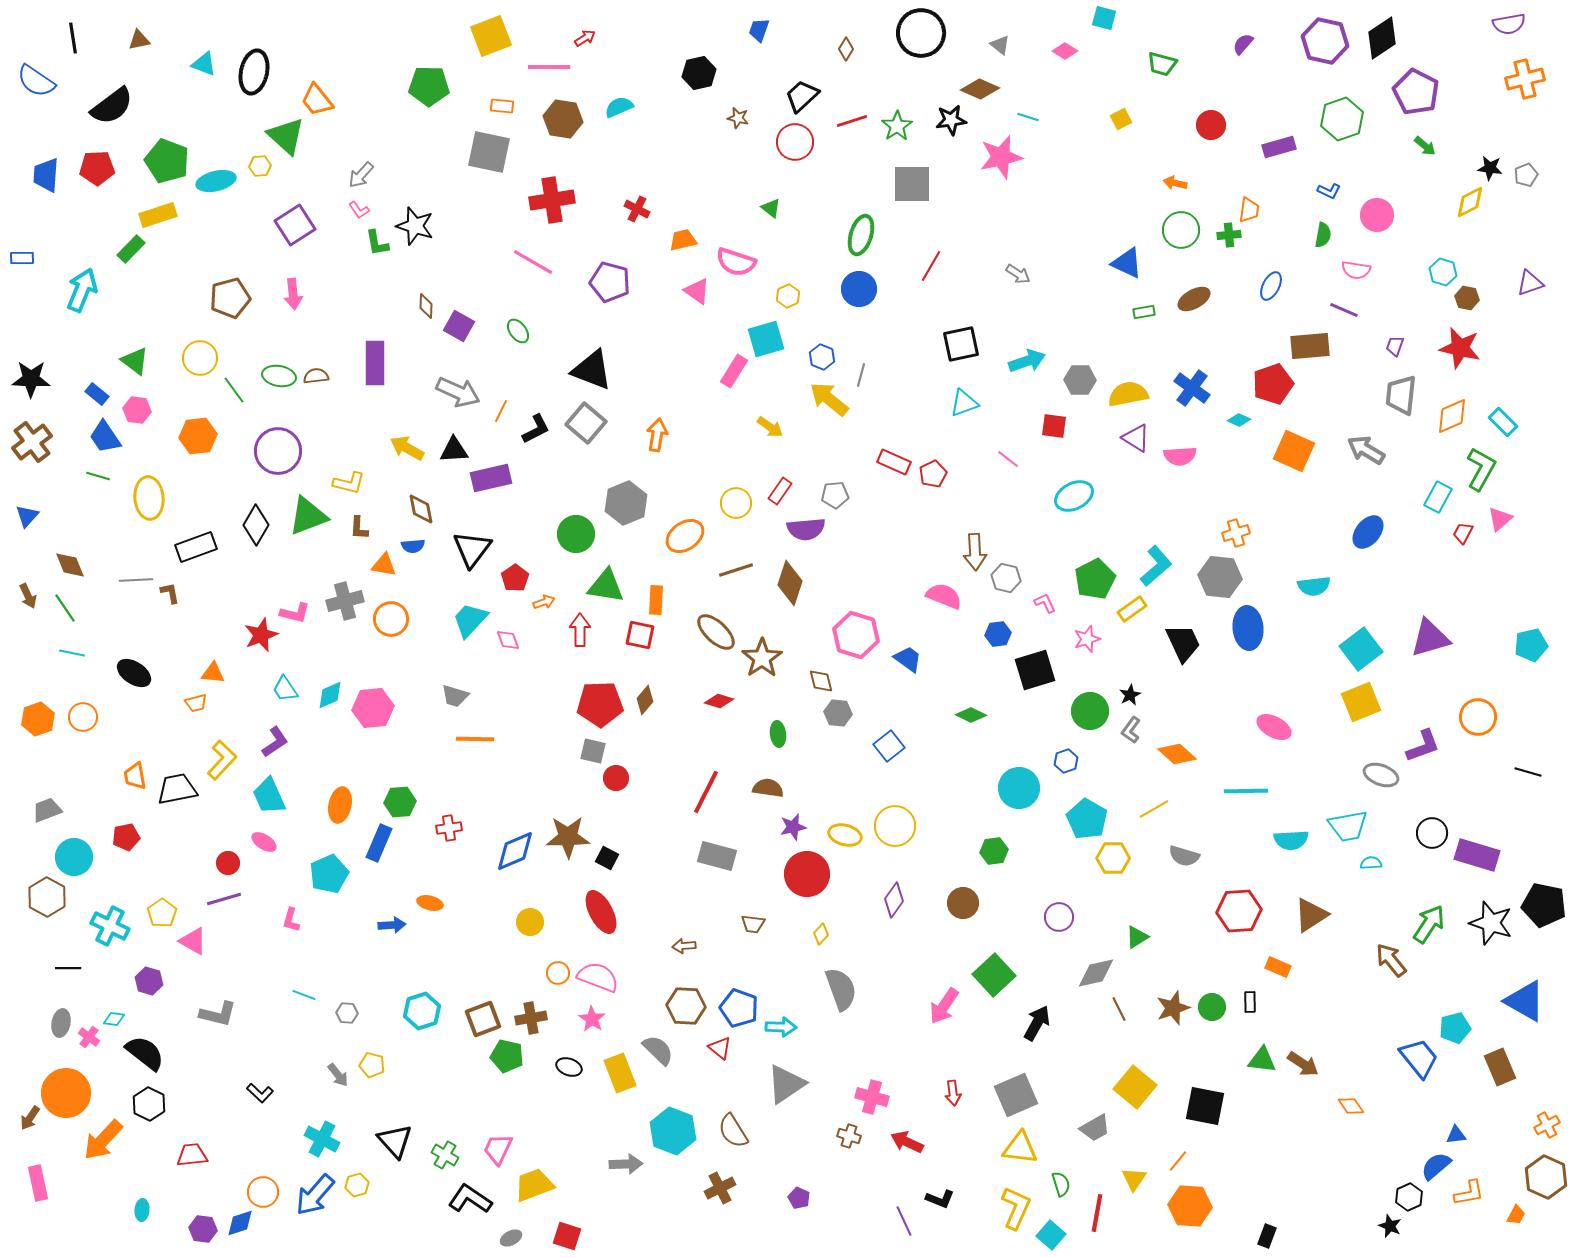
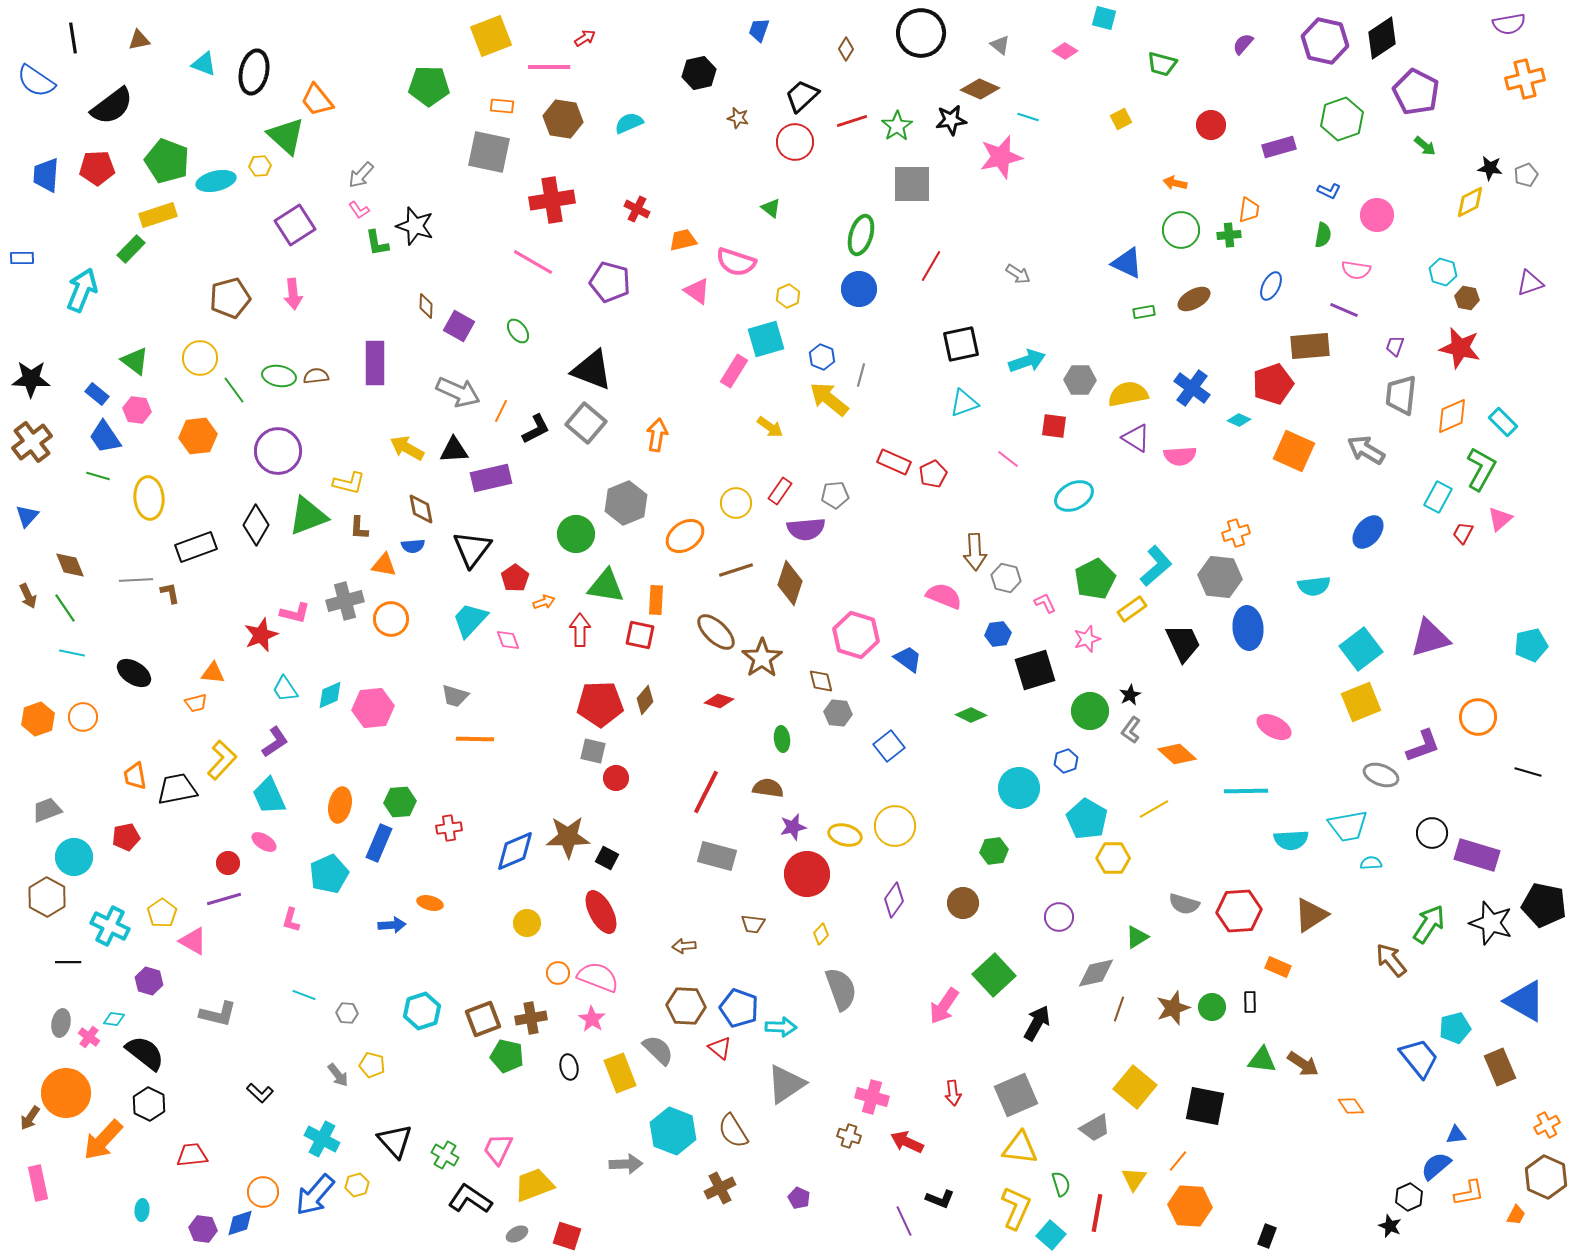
cyan semicircle at (619, 107): moved 10 px right, 16 px down
green ellipse at (778, 734): moved 4 px right, 5 px down
gray semicircle at (1184, 856): moved 48 px down
yellow circle at (530, 922): moved 3 px left, 1 px down
black line at (68, 968): moved 6 px up
brown line at (1119, 1009): rotated 45 degrees clockwise
black ellipse at (569, 1067): rotated 60 degrees clockwise
gray ellipse at (511, 1238): moved 6 px right, 4 px up
